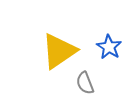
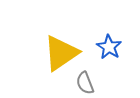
yellow triangle: moved 2 px right, 2 px down
